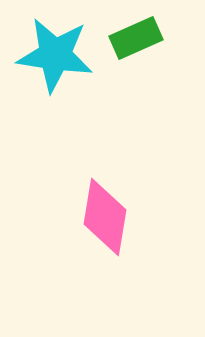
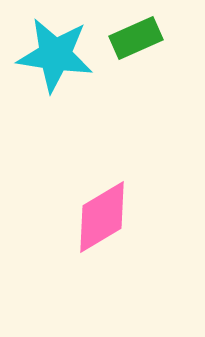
pink diamond: moved 3 px left; rotated 50 degrees clockwise
